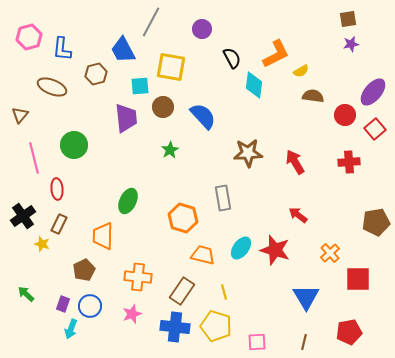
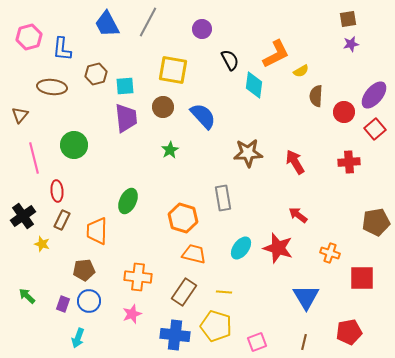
gray line at (151, 22): moved 3 px left
blue trapezoid at (123, 50): moved 16 px left, 26 px up
black semicircle at (232, 58): moved 2 px left, 2 px down
yellow square at (171, 67): moved 2 px right, 3 px down
cyan square at (140, 86): moved 15 px left
brown ellipse at (52, 87): rotated 16 degrees counterclockwise
purple ellipse at (373, 92): moved 1 px right, 3 px down
brown semicircle at (313, 96): moved 3 px right; rotated 95 degrees counterclockwise
red circle at (345, 115): moved 1 px left, 3 px up
red ellipse at (57, 189): moved 2 px down
brown rectangle at (59, 224): moved 3 px right, 4 px up
orange trapezoid at (103, 236): moved 6 px left, 5 px up
red star at (275, 250): moved 3 px right, 2 px up
orange cross at (330, 253): rotated 30 degrees counterclockwise
orange trapezoid at (203, 255): moved 9 px left, 1 px up
brown pentagon at (84, 270): rotated 20 degrees clockwise
red square at (358, 279): moved 4 px right, 1 px up
brown rectangle at (182, 291): moved 2 px right, 1 px down
yellow line at (224, 292): rotated 70 degrees counterclockwise
green arrow at (26, 294): moved 1 px right, 2 px down
blue circle at (90, 306): moved 1 px left, 5 px up
blue cross at (175, 327): moved 8 px down
cyan arrow at (71, 329): moved 7 px right, 9 px down
pink square at (257, 342): rotated 18 degrees counterclockwise
